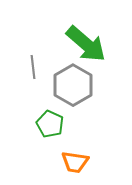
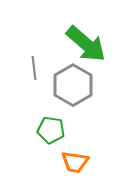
gray line: moved 1 px right, 1 px down
green pentagon: moved 1 px right, 6 px down; rotated 16 degrees counterclockwise
